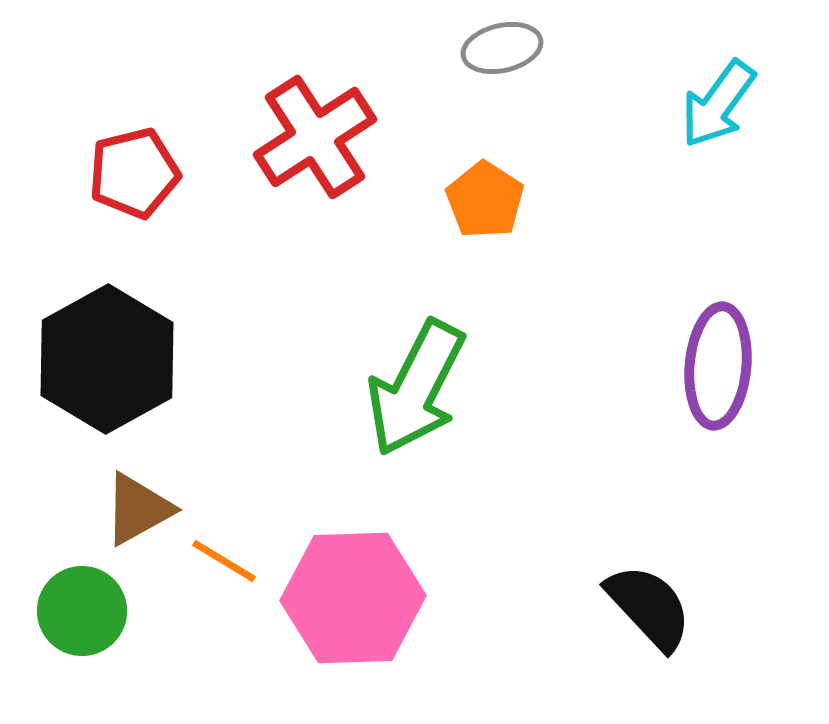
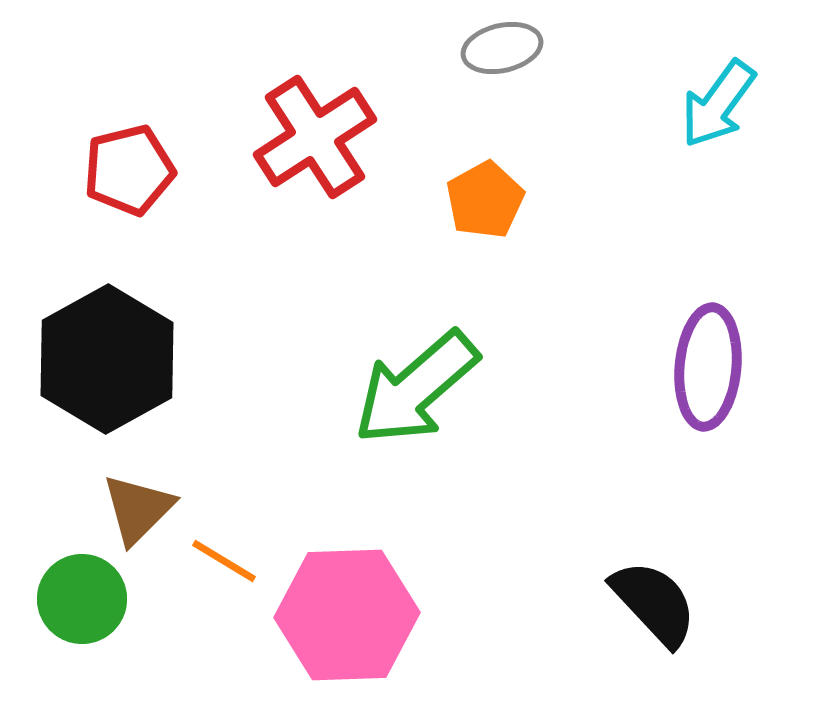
red pentagon: moved 5 px left, 3 px up
orange pentagon: rotated 10 degrees clockwise
purple ellipse: moved 10 px left, 1 px down
green arrow: rotated 22 degrees clockwise
brown triangle: rotated 16 degrees counterclockwise
pink hexagon: moved 6 px left, 17 px down
black semicircle: moved 5 px right, 4 px up
green circle: moved 12 px up
